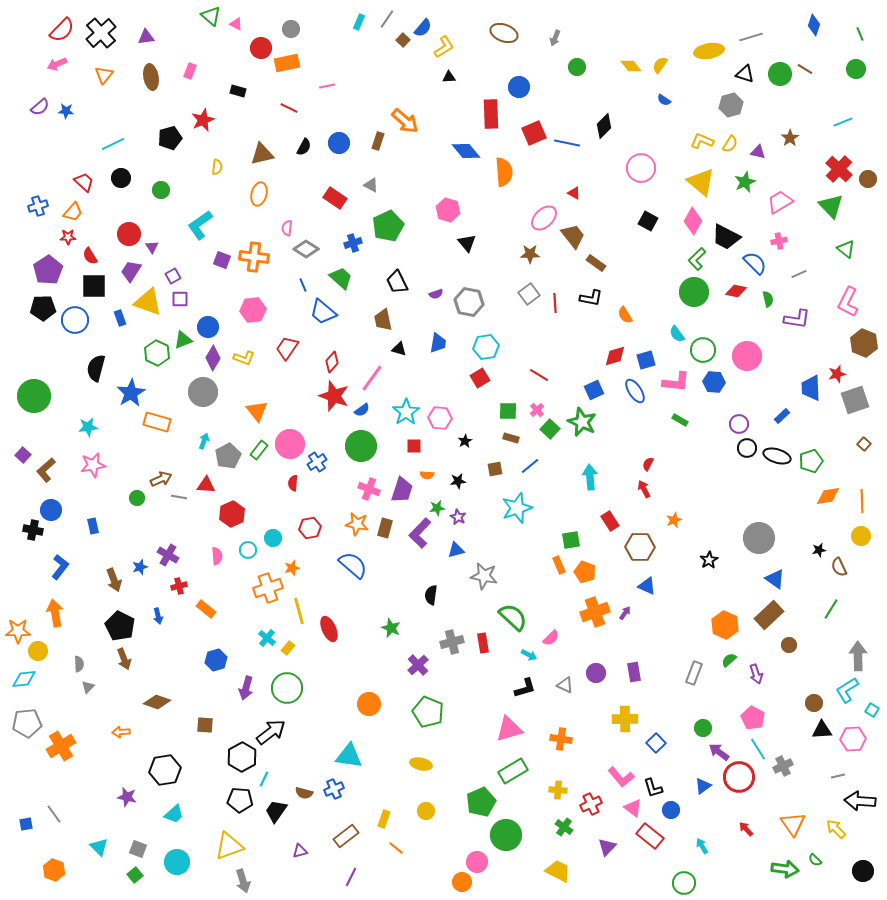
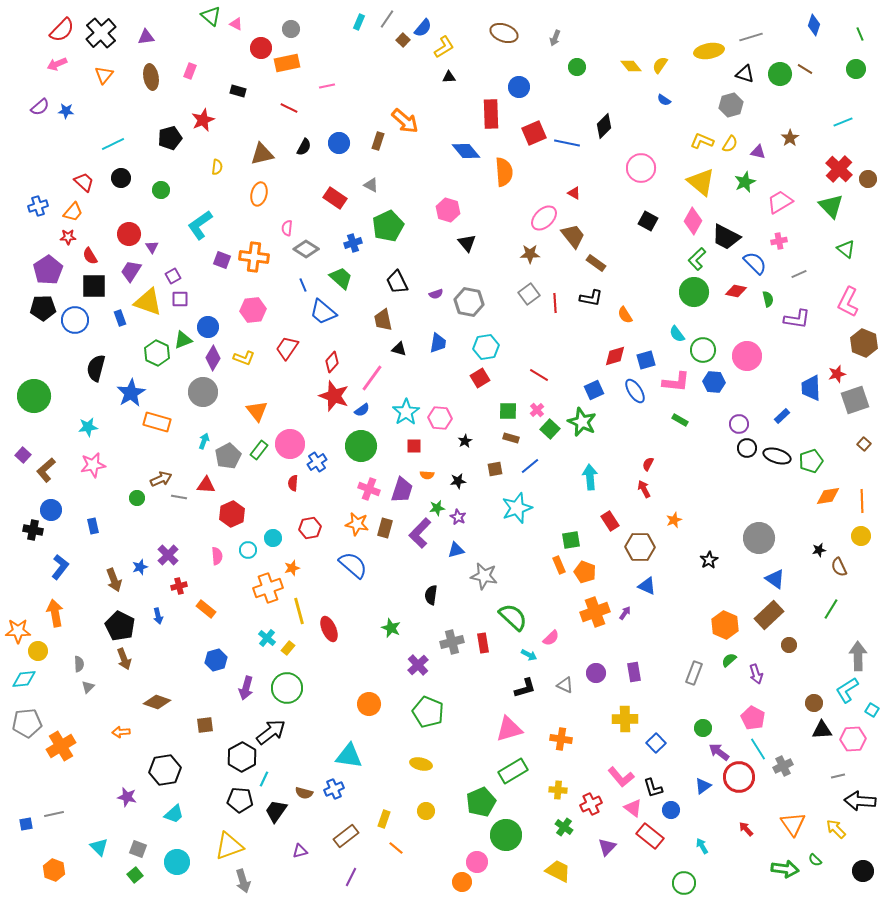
purple cross at (168, 555): rotated 15 degrees clockwise
brown square at (205, 725): rotated 12 degrees counterclockwise
gray line at (54, 814): rotated 66 degrees counterclockwise
